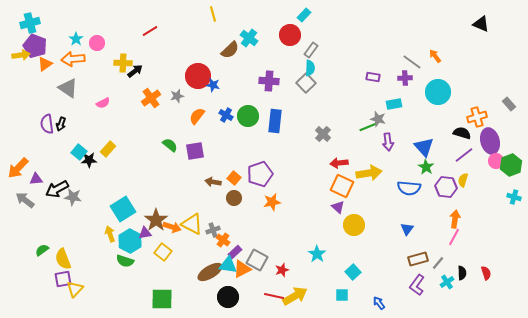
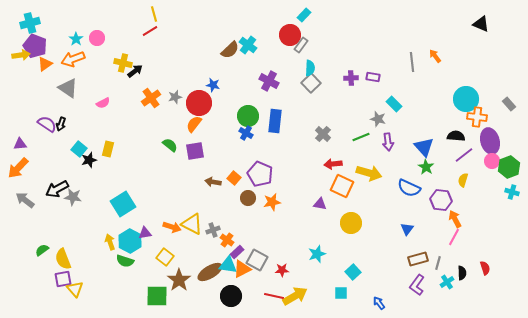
yellow line at (213, 14): moved 59 px left
cyan cross at (249, 38): moved 1 px left, 7 px down
pink circle at (97, 43): moved 5 px up
gray rectangle at (311, 50): moved 10 px left, 5 px up
orange arrow at (73, 59): rotated 15 degrees counterclockwise
gray line at (412, 62): rotated 48 degrees clockwise
yellow cross at (123, 63): rotated 12 degrees clockwise
red circle at (198, 76): moved 1 px right, 27 px down
purple cross at (405, 78): moved 54 px left
purple cross at (269, 81): rotated 24 degrees clockwise
gray square at (306, 83): moved 5 px right
cyan circle at (438, 92): moved 28 px right, 7 px down
gray star at (177, 96): moved 2 px left, 1 px down
cyan rectangle at (394, 104): rotated 56 degrees clockwise
blue cross at (226, 115): moved 20 px right, 18 px down
orange semicircle at (197, 116): moved 3 px left, 8 px down
orange cross at (477, 117): rotated 24 degrees clockwise
purple semicircle at (47, 124): rotated 132 degrees clockwise
green line at (368, 127): moved 7 px left, 10 px down
black semicircle at (462, 133): moved 6 px left, 3 px down; rotated 12 degrees counterclockwise
yellow rectangle at (108, 149): rotated 28 degrees counterclockwise
cyan square at (79, 152): moved 3 px up
black star at (89, 160): rotated 14 degrees counterclockwise
pink circle at (496, 161): moved 4 px left
red arrow at (339, 163): moved 6 px left, 1 px down
green hexagon at (511, 165): moved 2 px left, 2 px down
yellow arrow at (369, 173): rotated 25 degrees clockwise
purple pentagon at (260, 174): rotated 30 degrees counterclockwise
purple triangle at (36, 179): moved 16 px left, 35 px up
purple hexagon at (446, 187): moved 5 px left, 13 px down
blue semicircle at (409, 188): rotated 20 degrees clockwise
cyan cross at (514, 197): moved 2 px left, 5 px up
brown circle at (234, 198): moved 14 px right
purple triangle at (338, 207): moved 18 px left, 3 px up; rotated 32 degrees counterclockwise
cyan square at (123, 209): moved 5 px up
orange arrow at (455, 219): rotated 36 degrees counterclockwise
brown star at (156, 220): moved 23 px right, 60 px down
yellow circle at (354, 225): moved 3 px left, 2 px up
yellow arrow at (110, 234): moved 8 px down
orange cross at (223, 240): moved 4 px right
yellow square at (163, 252): moved 2 px right, 5 px down
purple rectangle at (235, 252): moved 2 px right
cyan star at (317, 254): rotated 18 degrees clockwise
gray line at (438, 263): rotated 24 degrees counterclockwise
red star at (282, 270): rotated 16 degrees clockwise
red semicircle at (486, 273): moved 1 px left, 5 px up
yellow triangle at (75, 289): rotated 24 degrees counterclockwise
cyan square at (342, 295): moved 1 px left, 2 px up
black circle at (228, 297): moved 3 px right, 1 px up
green square at (162, 299): moved 5 px left, 3 px up
